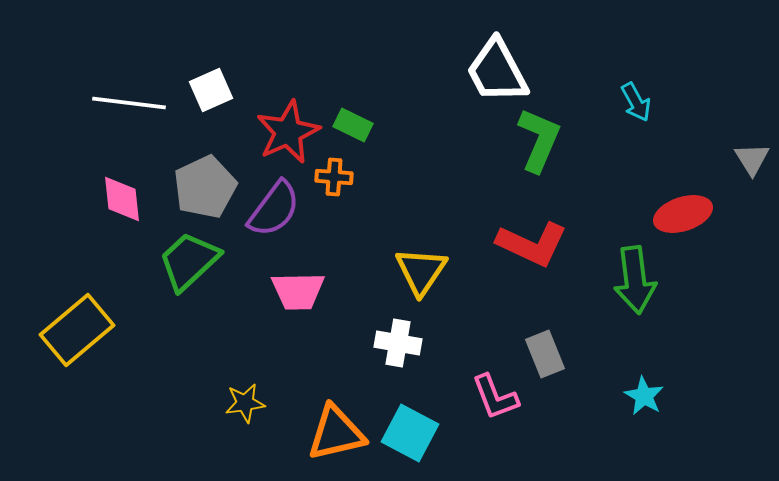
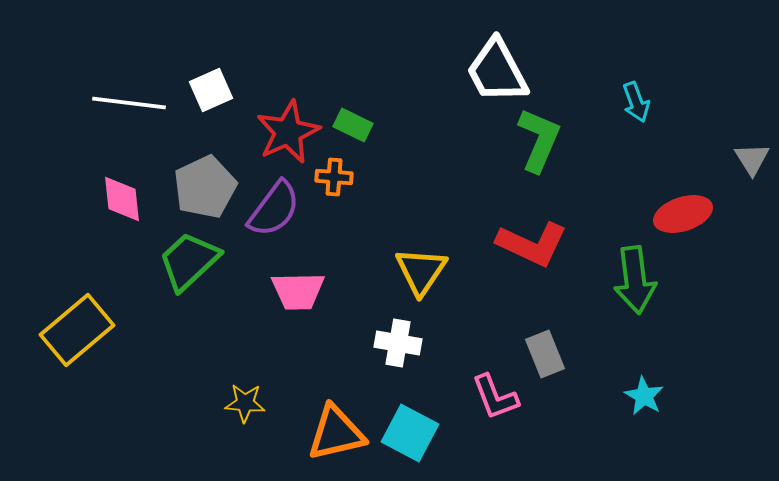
cyan arrow: rotated 9 degrees clockwise
yellow star: rotated 12 degrees clockwise
